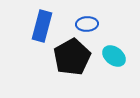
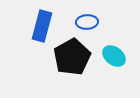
blue ellipse: moved 2 px up
